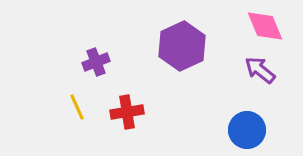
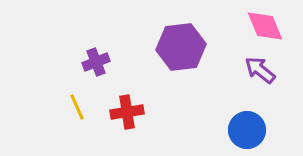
purple hexagon: moved 1 px left, 1 px down; rotated 18 degrees clockwise
